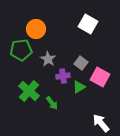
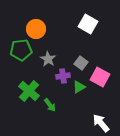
green arrow: moved 2 px left, 2 px down
